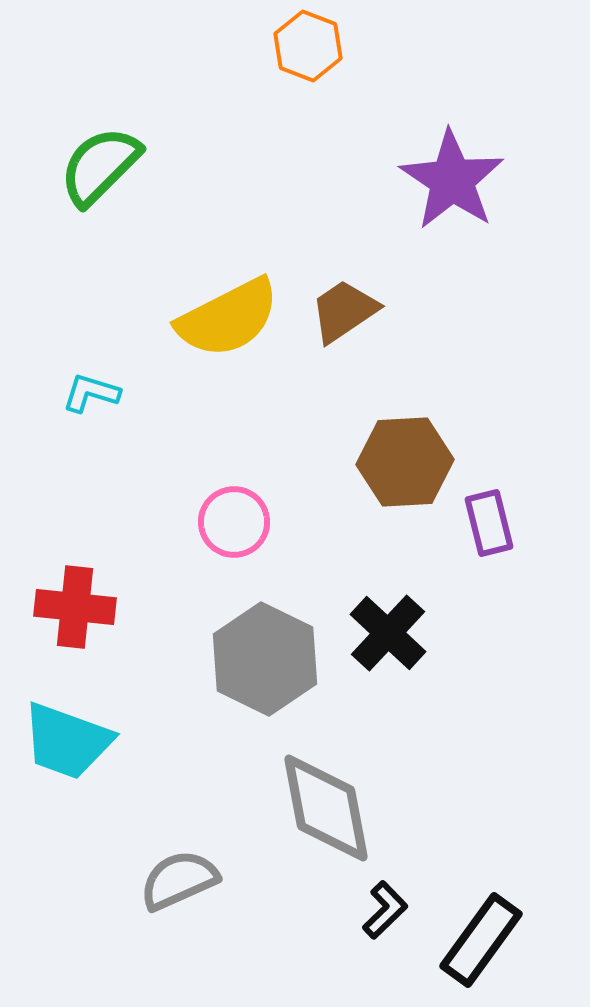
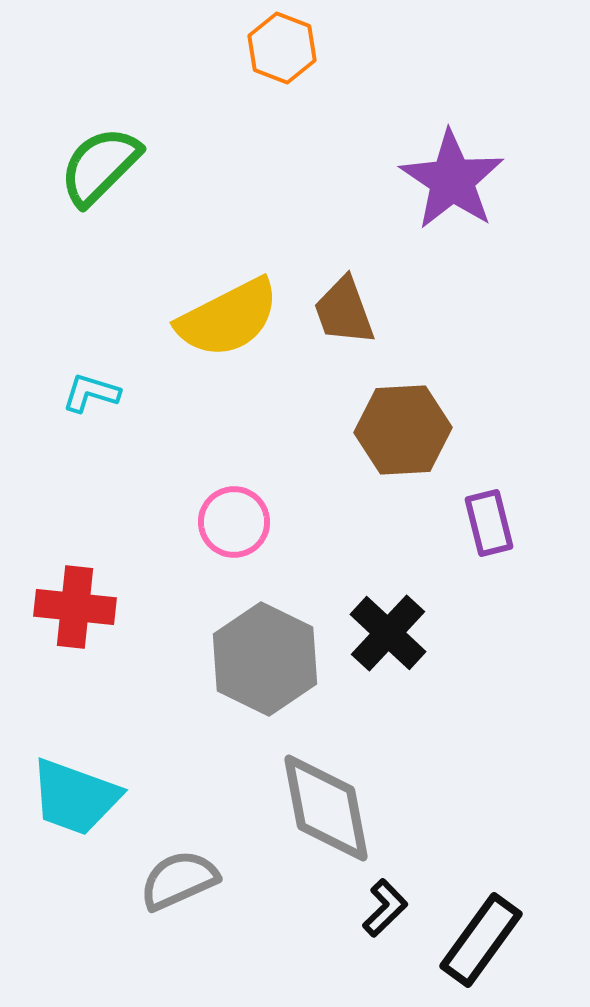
orange hexagon: moved 26 px left, 2 px down
brown trapezoid: rotated 76 degrees counterclockwise
brown hexagon: moved 2 px left, 32 px up
cyan trapezoid: moved 8 px right, 56 px down
black L-shape: moved 2 px up
